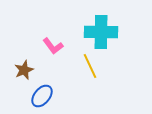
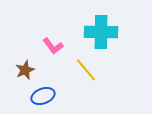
yellow line: moved 4 px left, 4 px down; rotated 15 degrees counterclockwise
brown star: moved 1 px right
blue ellipse: moved 1 px right; rotated 30 degrees clockwise
